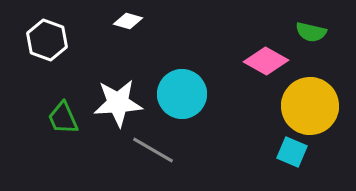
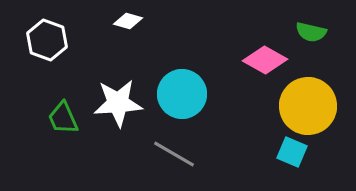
pink diamond: moved 1 px left, 1 px up
yellow circle: moved 2 px left
gray line: moved 21 px right, 4 px down
